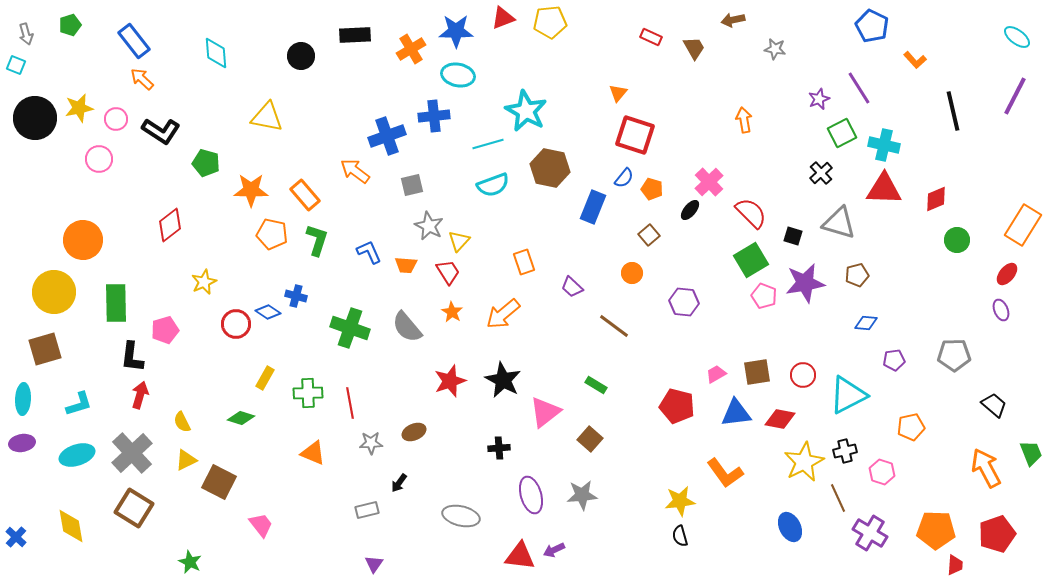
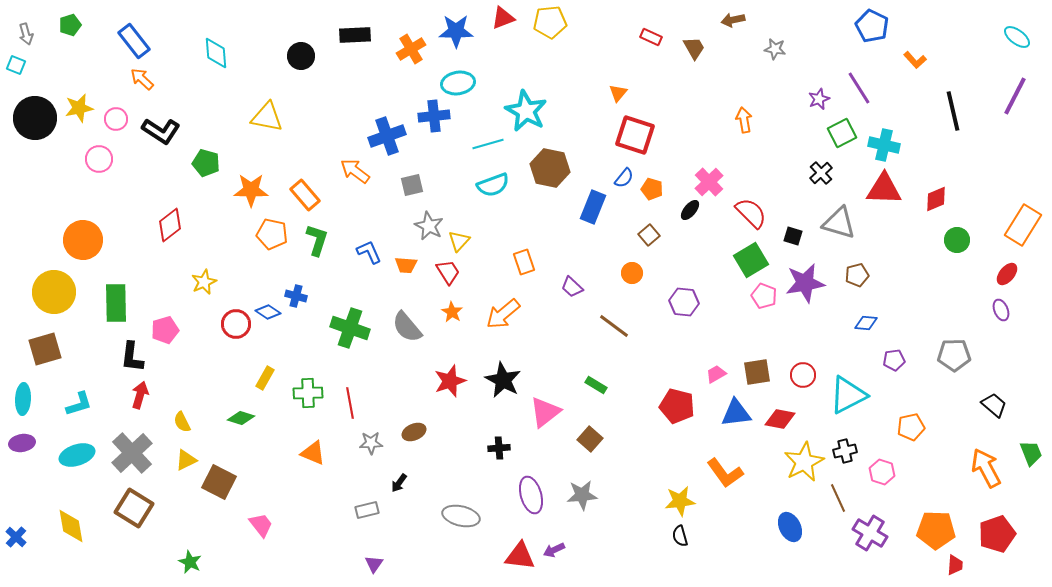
cyan ellipse at (458, 75): moved 8 px down; rotated 20 degrees counterclockwise
